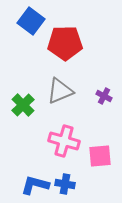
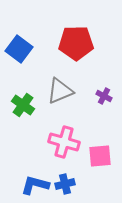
blue square: moved 12 px left, 28 px down
red pentagon: moved 11 px right
green cross: rotated 10 degrees counterclockwise
pink cross: moved 1 px down
blue cross: rotated 24 degrees counterclockwise
